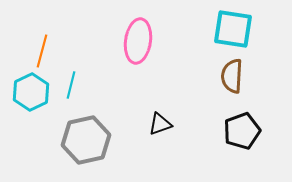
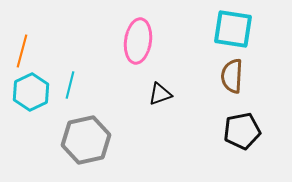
orange line: moved 20 px left
cyan line: moved 1 px left
black triangle: moved 30 px up
black pentagon: rotated 9 degrees clockwise
